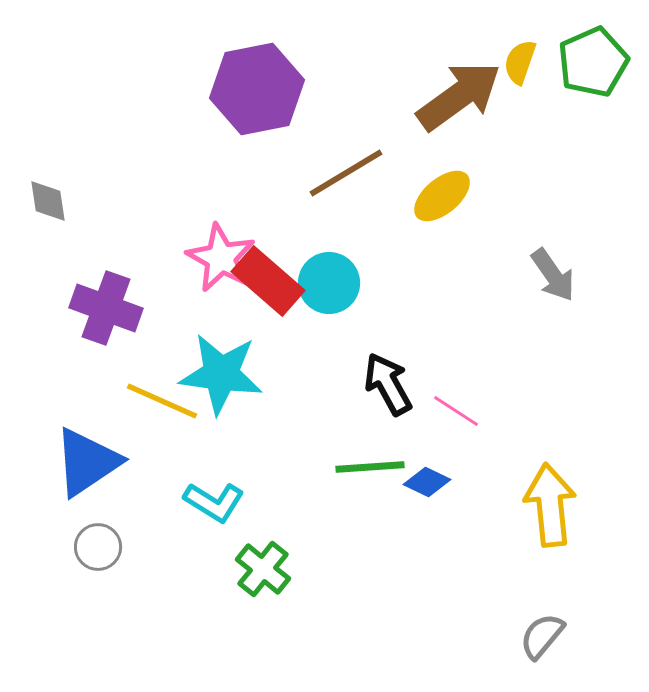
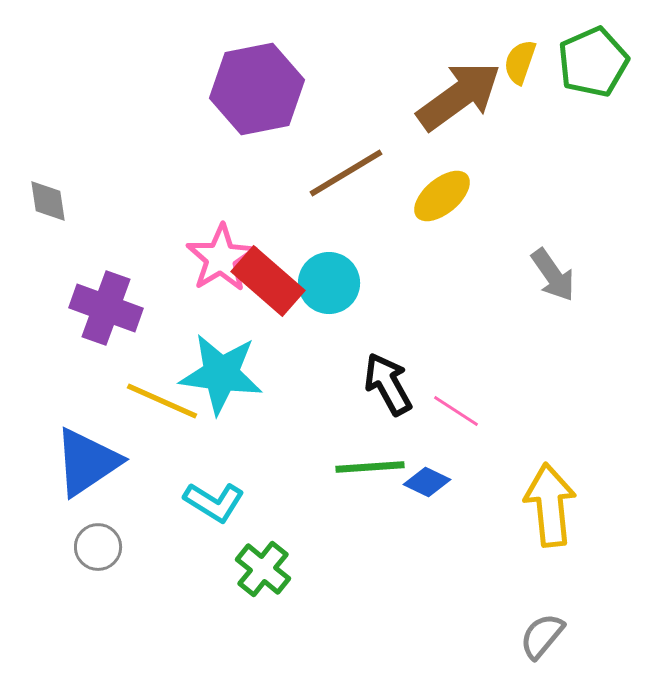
pink star: rotated 12 degrees clockwise
